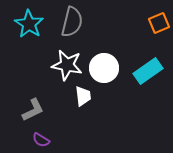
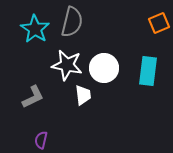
cyan star: moved 6 px right, 5 px down
cyan rectangle: rotated 48 degrees counterclockwise
white trapezoid: moved 1 px up
gray L-shape: moved 13 px up
purple semicircle: rotated 72 degrees clockwise
